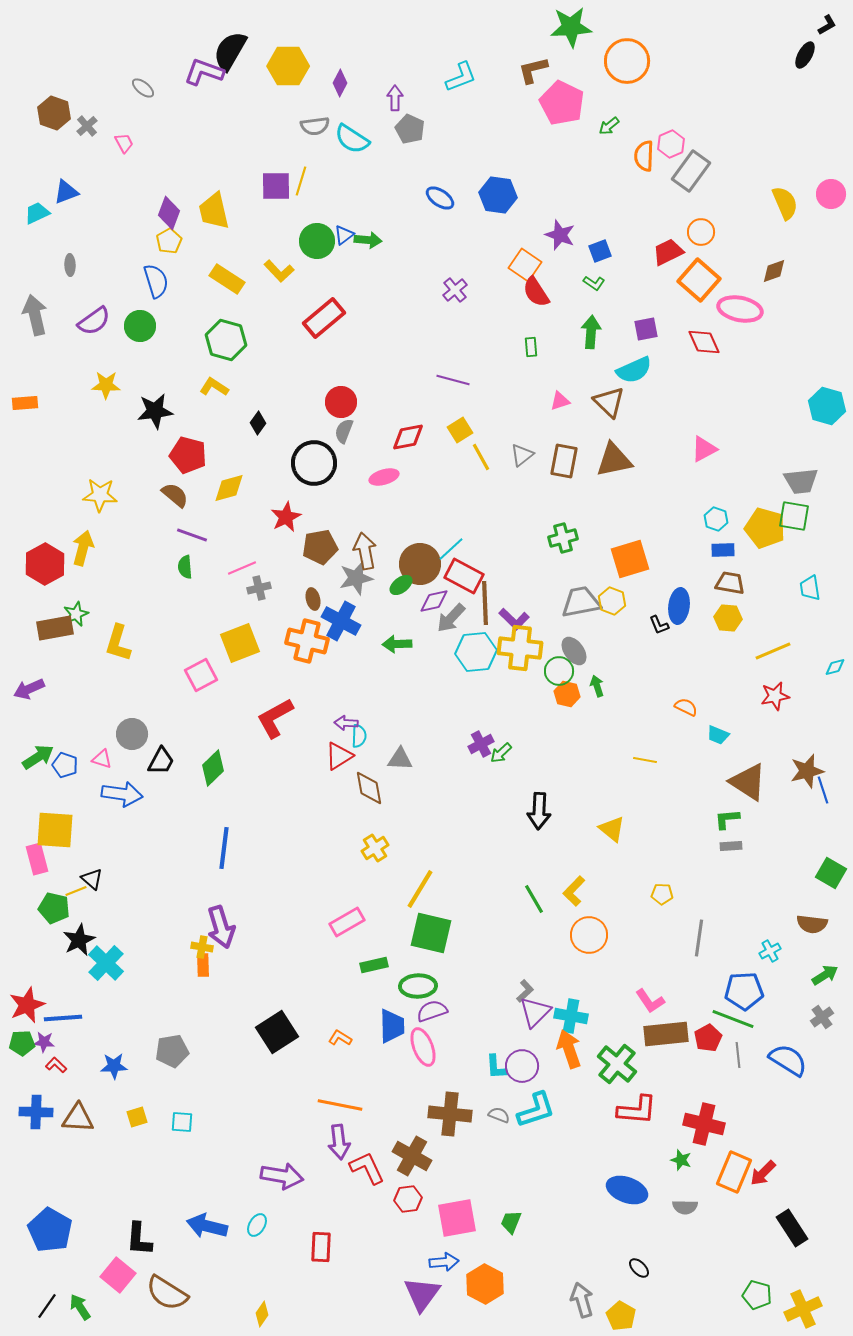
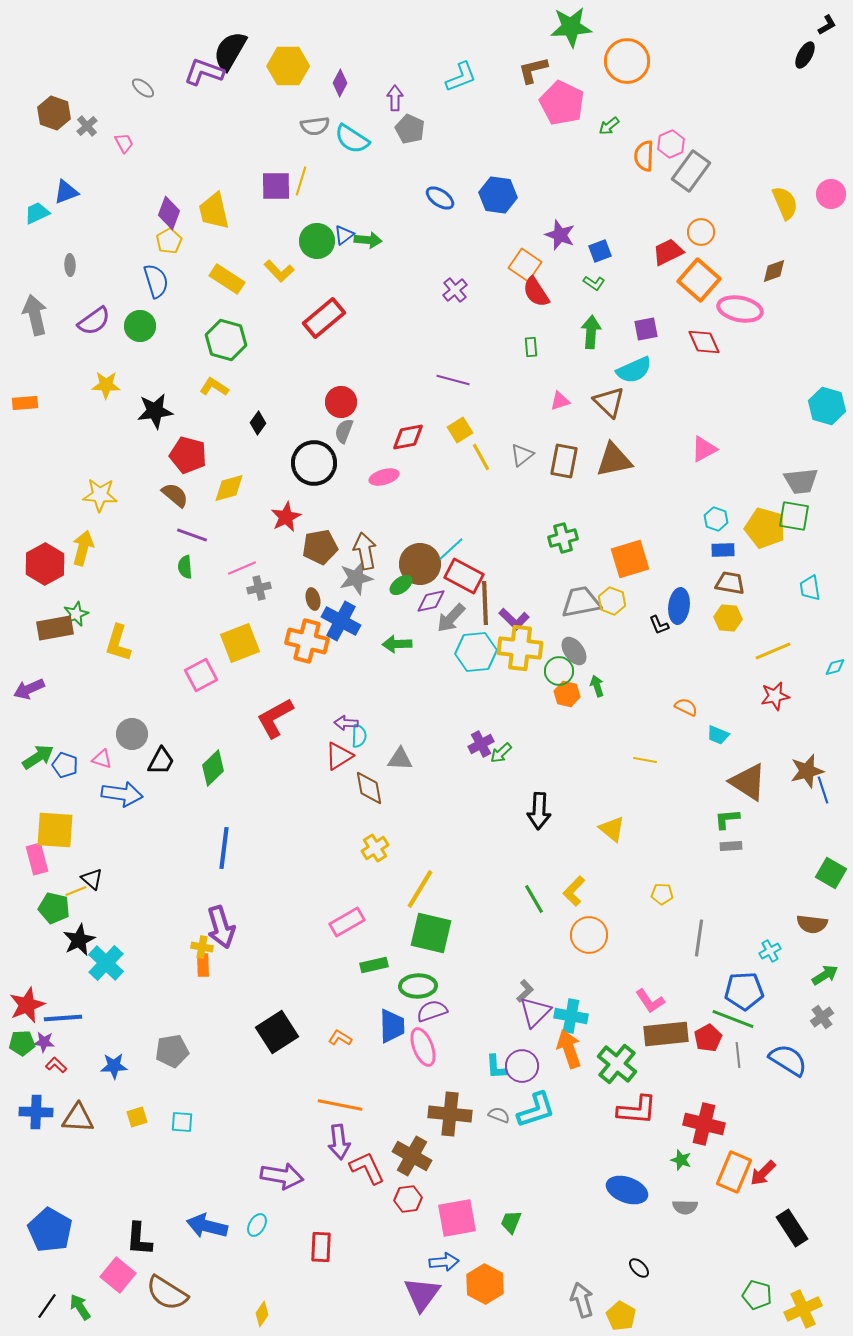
purple diamond at (434, 601): moved 3 px left
